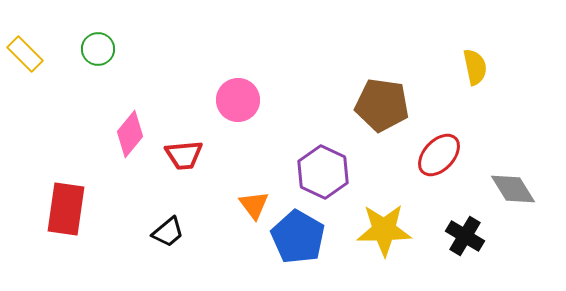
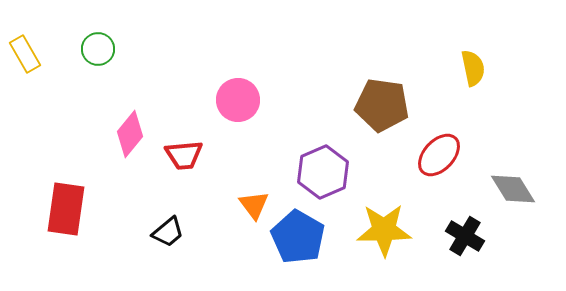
yellow rectangle: rotated 15 degrees clockwise
yellow semicircle: moved 2 px left, 1 px down
purple hexagon: rotated 12 degrees clockwise
